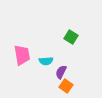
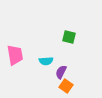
green square: moved 2 px left; rotated 16 degrees counterclockwise
pink trapezoid: moved 7 px left
